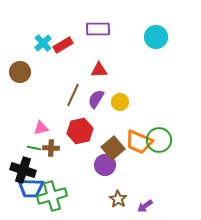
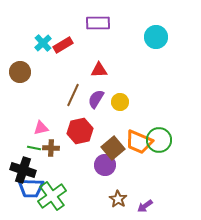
purple rectangle: moved 6 px up
green cross: rotated 20 degrees counterclockwise
